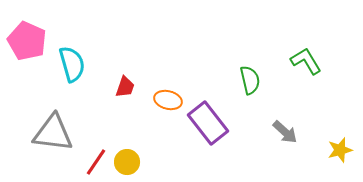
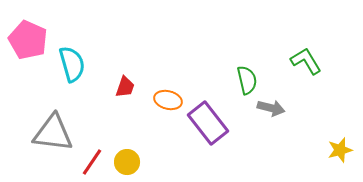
pink pentagon: moved 1 px right, 1 px up
green semicircle: moved 3 px left
gray arrow: moved 14 px left, 24 px up; rotated 28 degrees counterclockwise
red line: moved 4 px left
